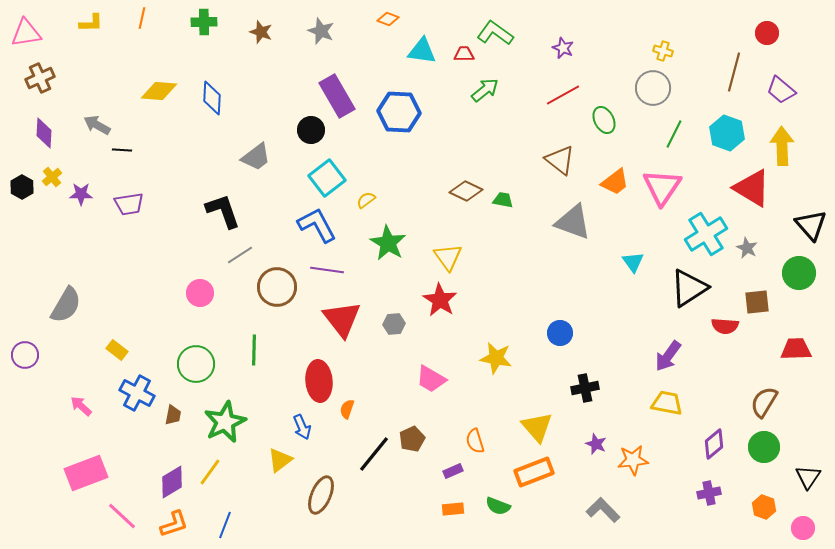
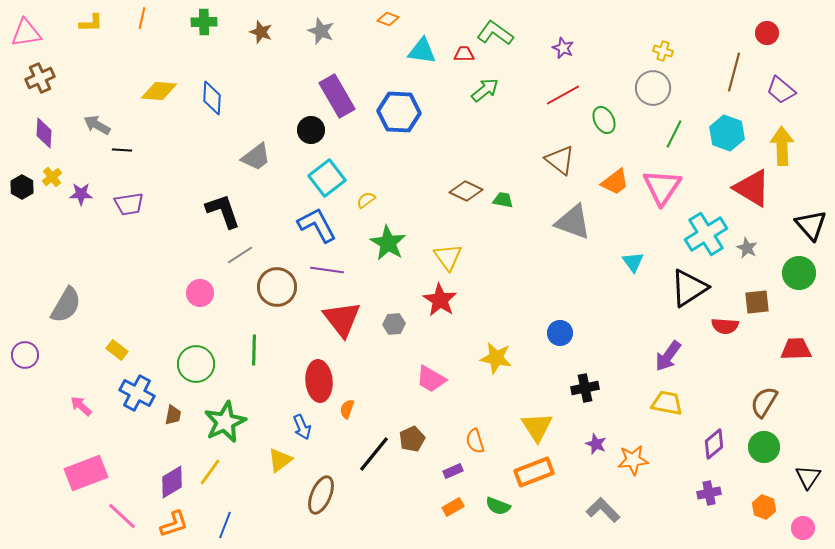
yellow triangle at (537, 427): rotated 8 degrees clockwise
orange rectangle at (453, 509): moved 2 px up; rotated 25 degrees counterclockwise
